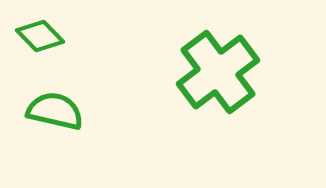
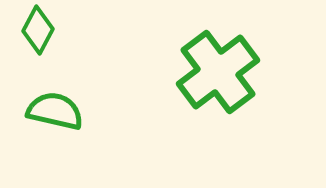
green diamond: moved 2 px left, 6 px up; rotated 72 degrees clockwise
